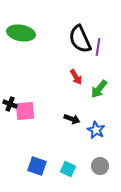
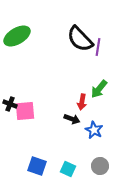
green ellipse: moved 4 px left, 3 px down; rotated 40 degrees counterclockwise
black semicircle: rotated 20 degrees counterclockwise
red arrow: moved 6 px right, 25 px down; rotated 42 degrees clockwise
blue star: moved 2 px left
